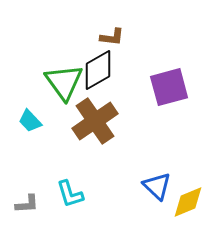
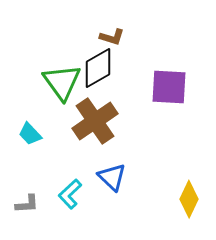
brown L-shape: rotated 10 degrees clockwise
black diamond: moved 2 px up
green triangle: moved 2 px left
purple square: rotated 18 degrees clockwise
cyan trapezoid: moved 13 px down
blue triangle: moved 45 px left, 9 px up
cyan L-shape: rotated 64 degrees clockwise
yellow diamond: moved 1 px right, 3 px up; rotated 42 degrees counterclockwise
